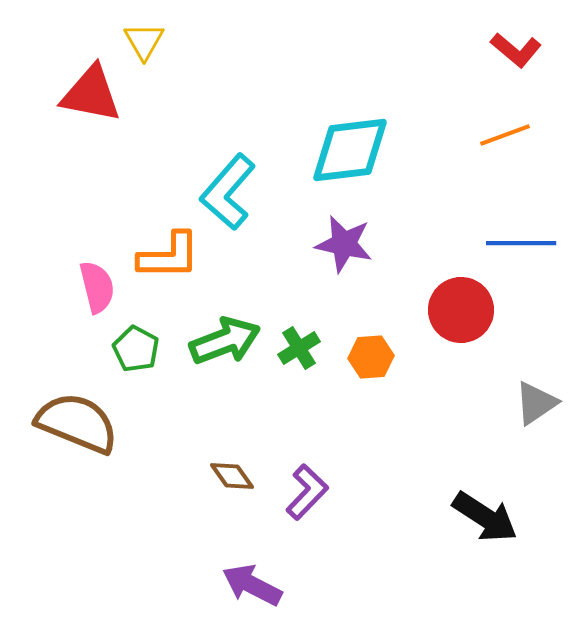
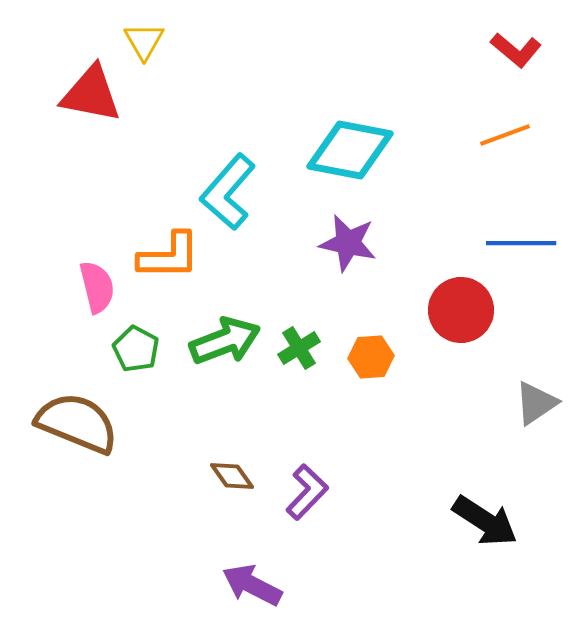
cyan diamond: rotated 18 degrees clockwise
purple star: moved 4 px right, 1 px up
black arrow: moved 4 px down
